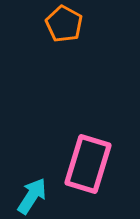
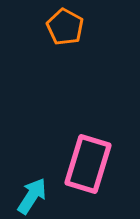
orange pentagon: moved 1 px right, 3 px down
